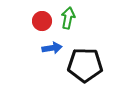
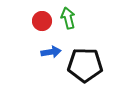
green arrow: rotated 25 degrees counterclockwise
blue arrow: moved 1 px left, 4 px down
